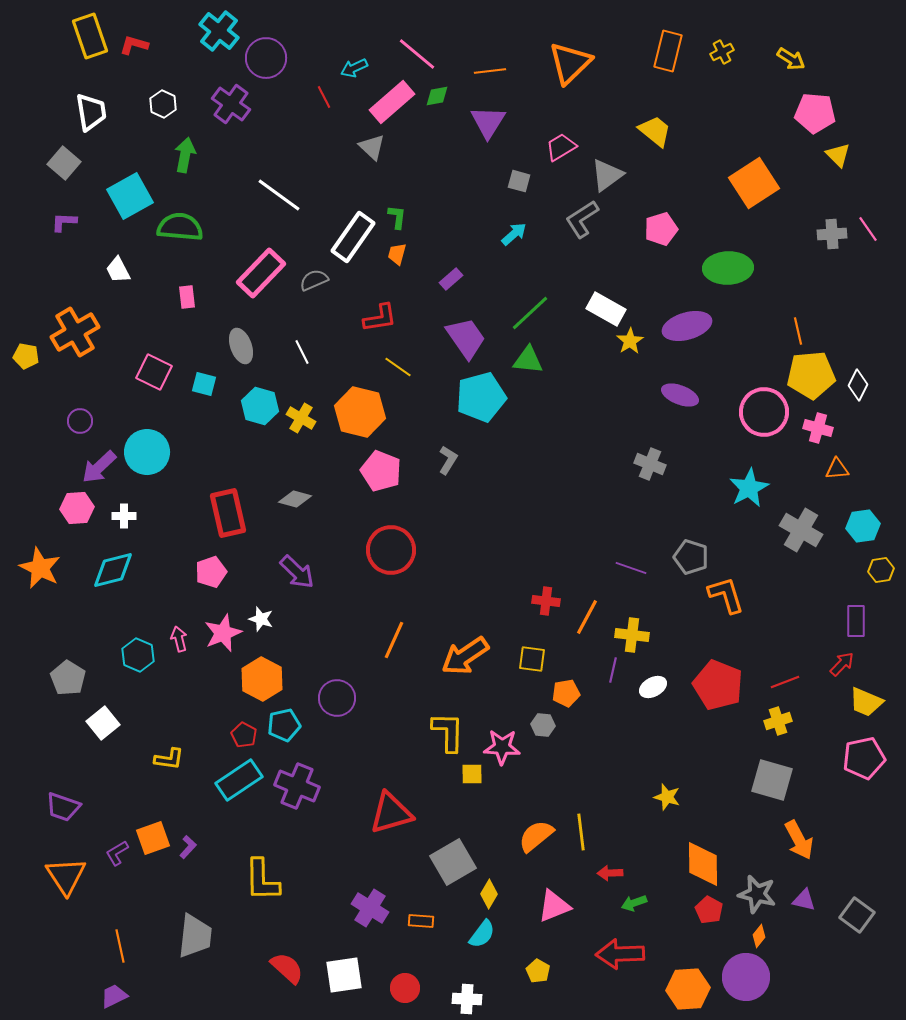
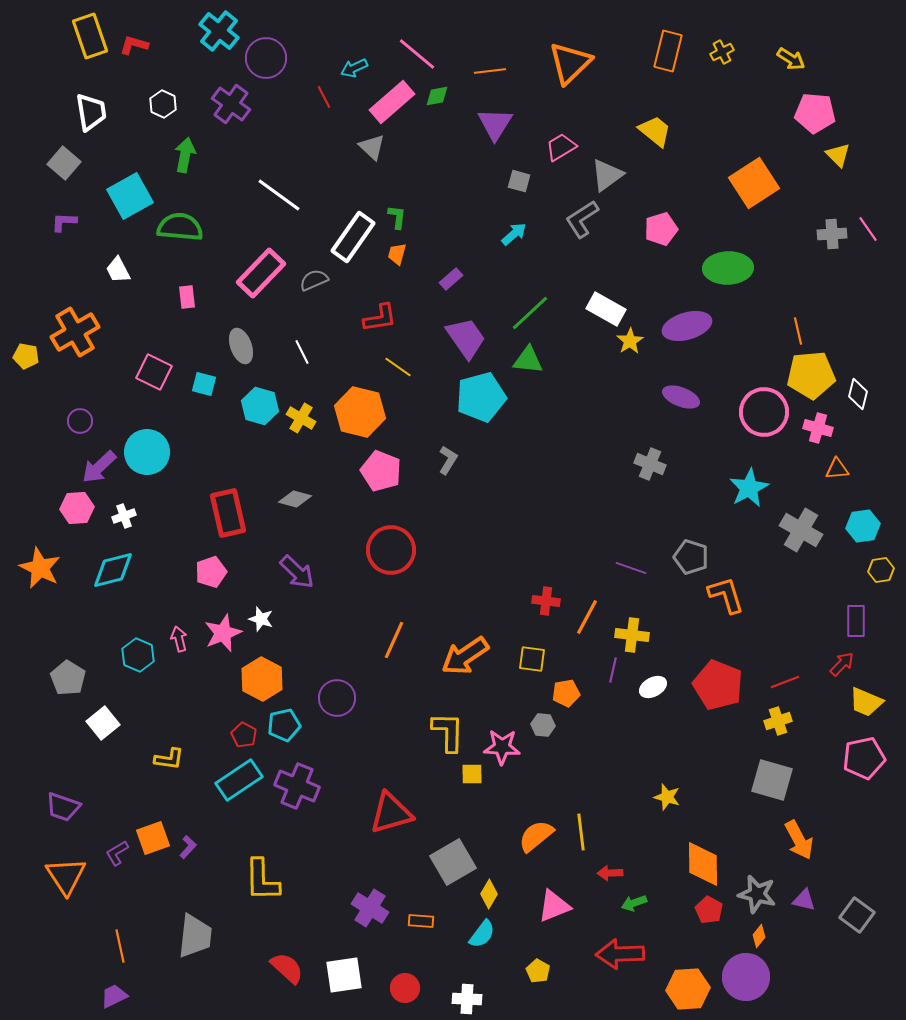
purple triangle at (488, 122): moved 7 px right, 2 px down
white diamond at (858, 385): moved 9 px down; rotated 12 degrees counterclockwise
purple ellipse at (680, 395): moved 1 px right, 2 px down
white cross at (124, 516): rotated 20 degrees counterclockwise
